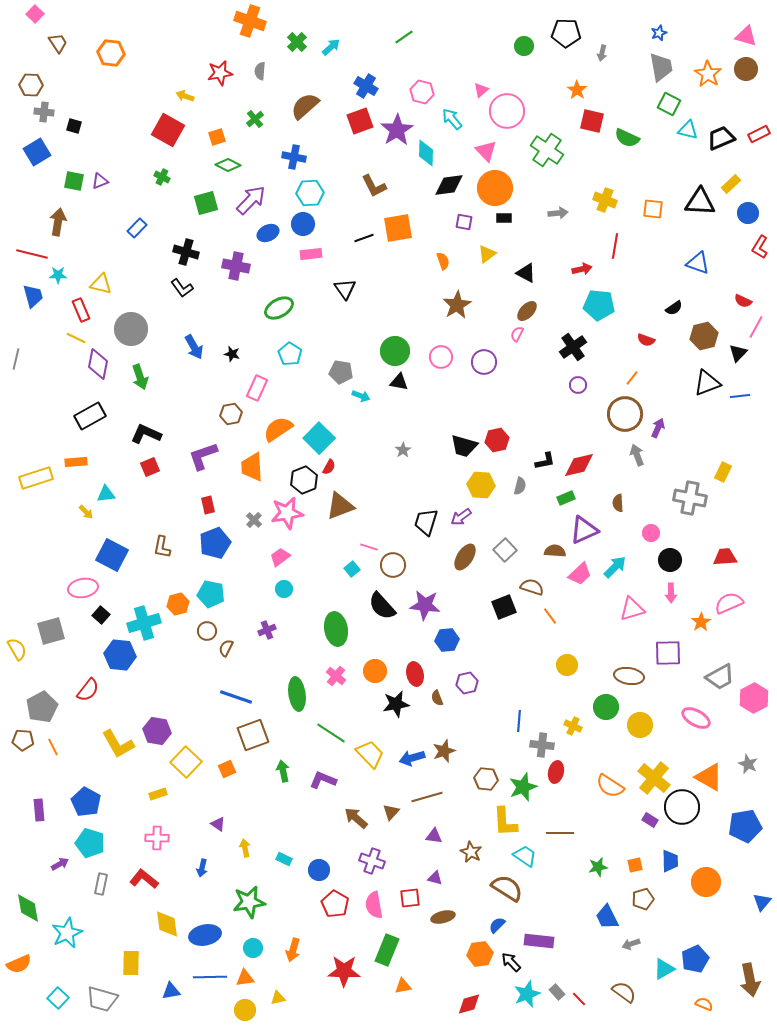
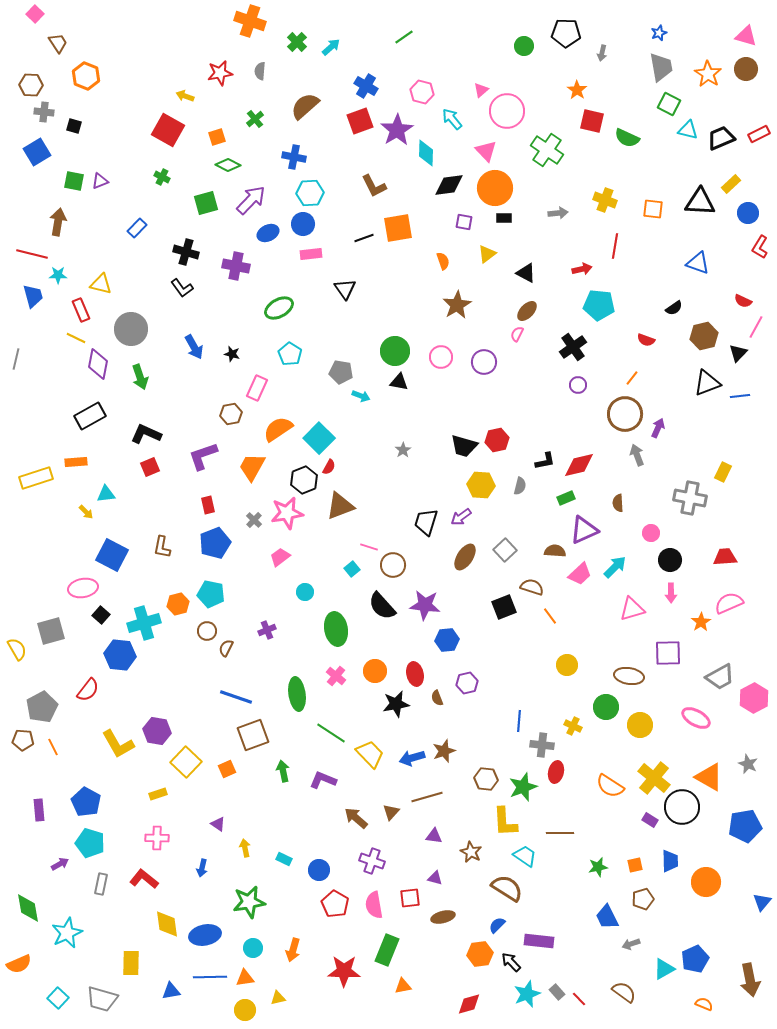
orange hexagon at (111, 53): moved 25 px left, 23 px down; rotated 16 degrees clockwise
orange trapezoid at (252, 467): rotated 32 degrees clockwise
cyan circle at (284, 589): moved 21 px right, 3 px down
